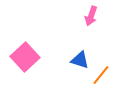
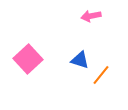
pink arrow: rotated 60 degrees clockwise
pink square: moved 3 px right, 2 px down
